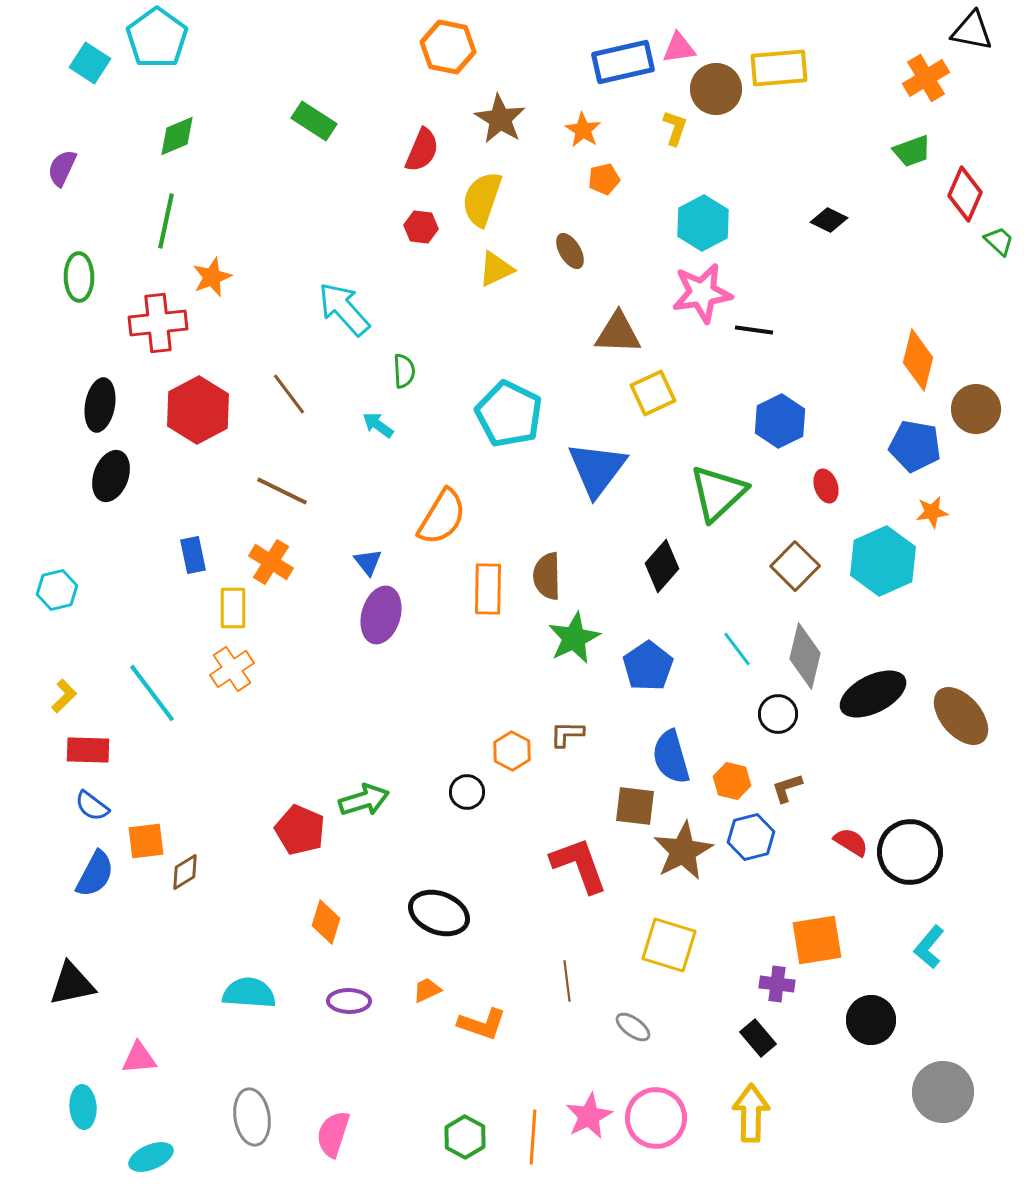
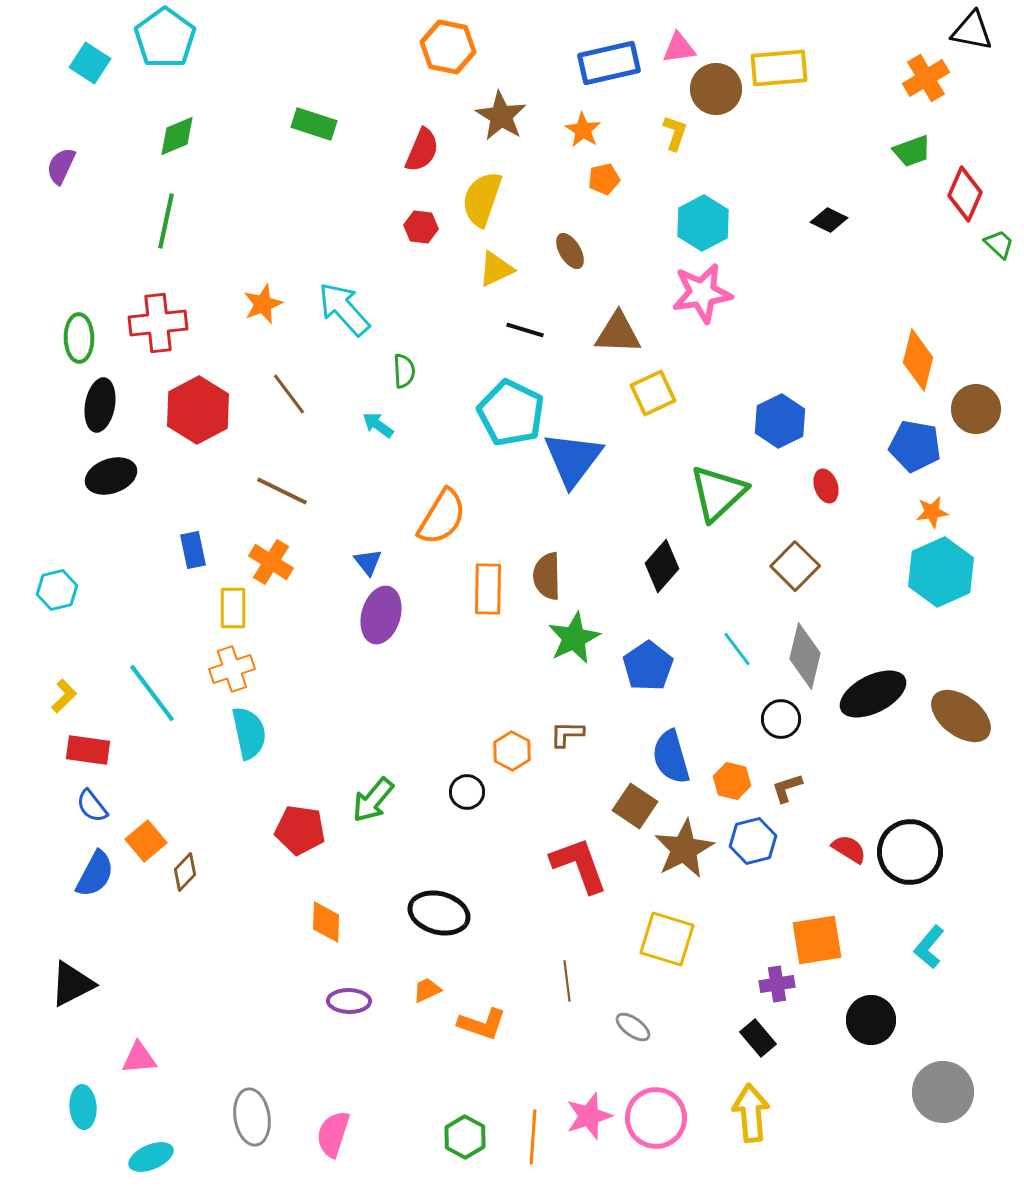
cyan pentagon at (157, 38): moved 8 px right
blue rectangle at (623, 62): moved 14 px left, 1 px down
brown star at (500, 119): moved 1 px right, 3 px up
green rectangle at (314, 121): moved 3 px down; rotated 15 degrees counterclockwise
yellow L-shape at (675, 128): moved 5 px down
purple semicircle at (62, 168): moved 1 px left, 2 px up
green trapezoid at (999, 241): moved 3 px down
green ellipse at (79, 277): moved 61 px down
orange star at (212, 277): moved 51 px right, 27 px down
black line at (754, 330): moved 229 px left; rotated 9 degrees clockwise
cyan pentagon at (509, 414): moved 2 px right, 1 px up
blue triangle at (597, 469): moved 24 px left, 10 px up
black ellipse at (111, 476): rotated 51 degrees clockwise
blue rectangle at (193, 555): moved 5 px up
cyan hexagon at (883, 561): moved 58 px right, 11 px down
orange cross at (232, 669): rotated 15 degrees clockwise
black circle at (778, 714): moved 3 px right, 5 px down
brown ellipse at (961, 716): rotated 12 degrees counterclockwise
red rectangle at (88, 750): rotated 6 degrees clockwise
green arrow at (364, 800): moved 9 px right; rotated 147 degrees clockwise
blue semicircle at (92, 806): rotated 15 degrees clockwise
brown square at (635, 806): rotated 27 degrees clockwise
red pentagon at (300, 830): rotated 15 degrees counterclockwise
blue hexagon at (751, 837): moved 2 px right, 4 px down
orange square at (146, 841): rotated 33 degrees counterclockwise
red semicircle at (851, 842): moved 2 px left, 7 px down
brown star at (683, 851): moved 1 px right, 2 px up
brown diamond at (185, 872): rotated 15 degrees counterclockwise
black ellipse at (439, 913): rotated 6 degrees counterclockwise
orange diamond at (326, 922): rotated 15 degrees counterclockwise
yellow square at (669, 945): moved 2 px left, 6 px up
black triangle at (72, 984): rotated 15 degrees counterclockwise
purple cross at (777, 984): rotated 16 degrees counterclockwise
cyan semicircle at (249, 993): moved 260 px up; rotated 74 degrees clockwise
yellow arrow at (751, 1113): rotated 6 degrees counterclockwise
pink star at (589, 1116): rotated 9 degrees clockwise
